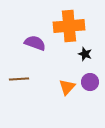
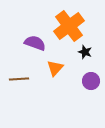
orange cross: rotated 32 degrees counterclockwise
black star: moved 2 px up
purple circle: moved 1 px right, 1 px up
orange triangle: moved 12 px left, 19 px up
